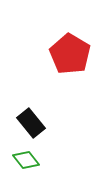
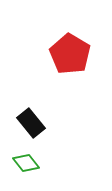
green diamond: moved 3 px down
